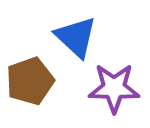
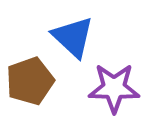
blue triangle: moved 3 px left
